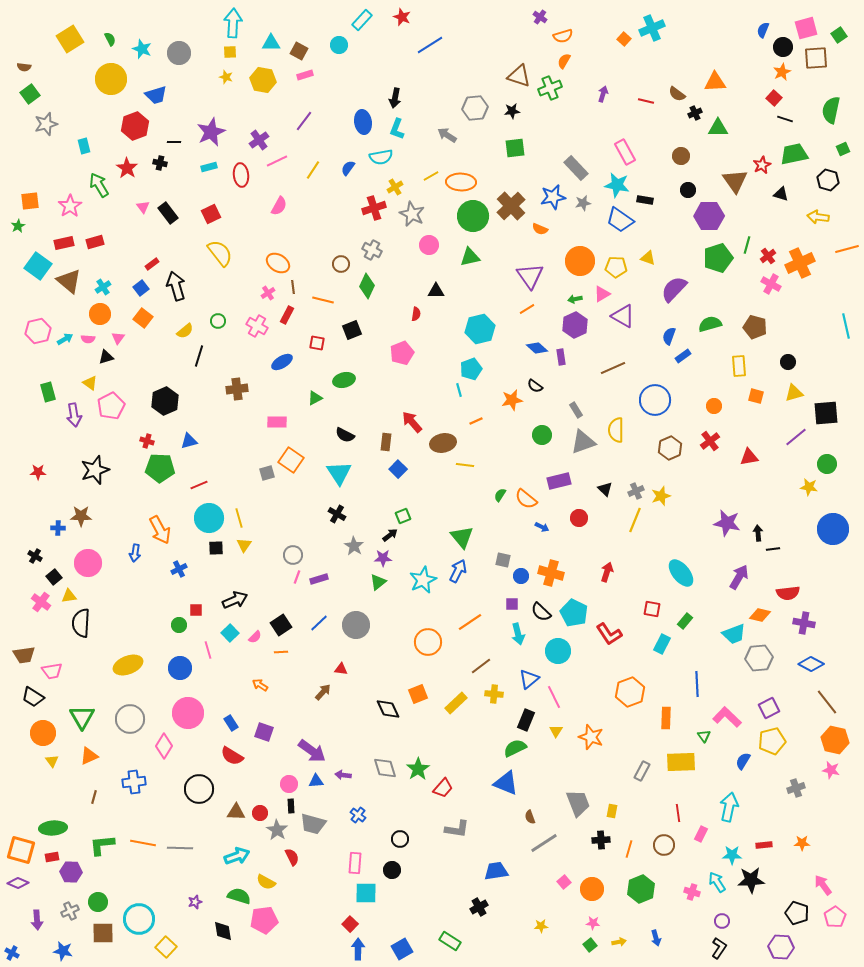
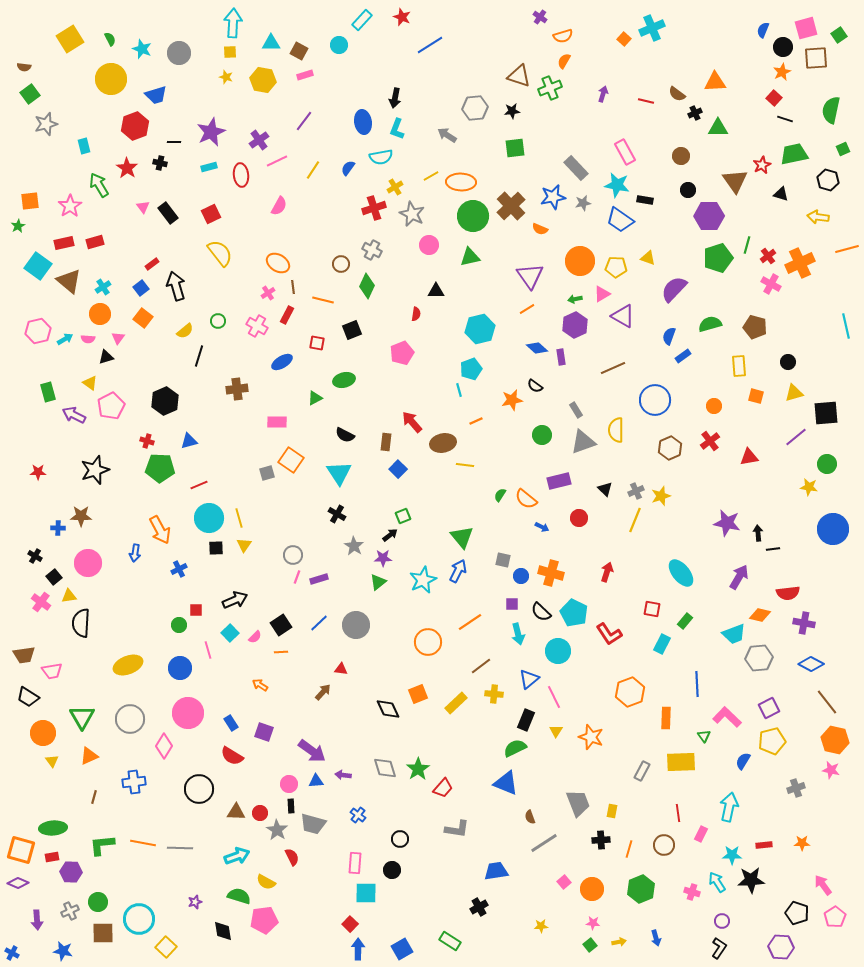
purple arrow at (74, 415): rotated 125 degrees clockwise
black trapezoid at (33, 697): moved 5 px left
